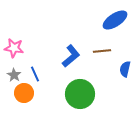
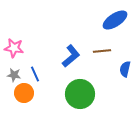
gray star: rotated 24 degrees counterclockwise
